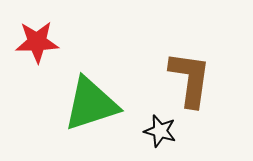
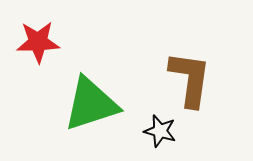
red star: moved 1 px right
